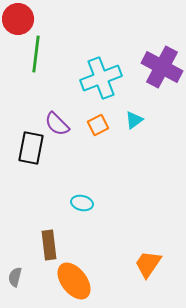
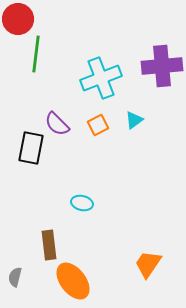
purple cross: moved 1 px up; rotated 33 degrees counterclockwise
orange ellipse: moved 1 px left
